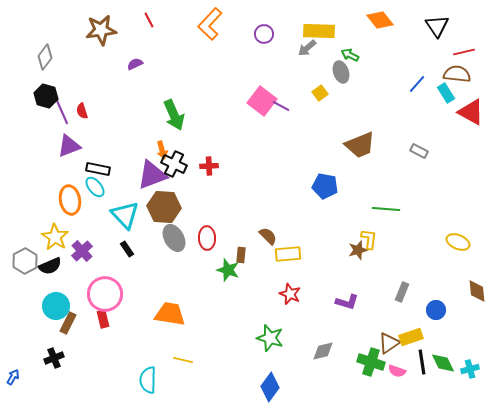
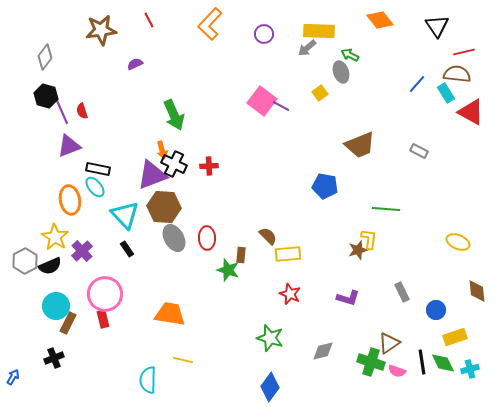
gray rectangle at (402, 292): rotated 48 degrees counterclockwise
purple L-shape at (347, 302): moved 1 px right, 4 px up
yellow rectangle at (411, 337): moved 44 px right
